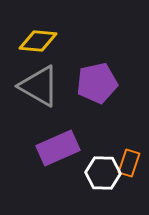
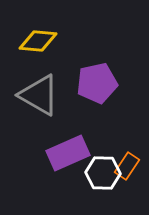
gray triangle: moved 9 px down
purple rectangle: moved 10 px right, 5 px down
orange rectangle: moved 2 px left, 3 px down; rotated 16 degrees clockwise
